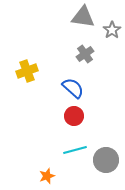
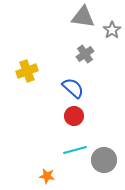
gray circle: moved 2 px left
orange star: rotated 28 degrees clockwise
